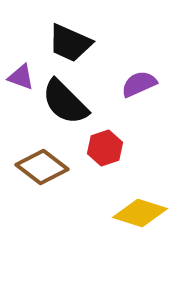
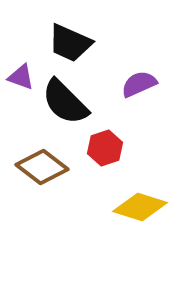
yellow diamond: moved 6 px up
